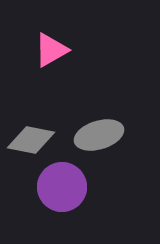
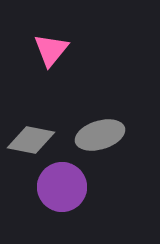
pink triangle: rotated 21 degrees counterclockwise
gray ellipse: moved 1 px right
